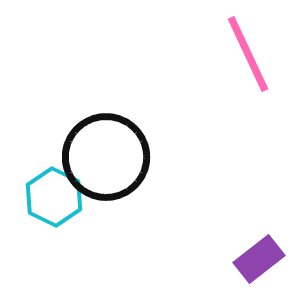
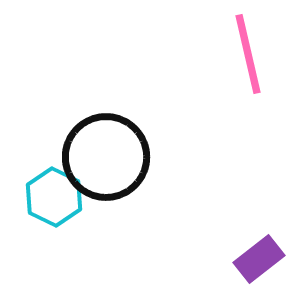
pink line: rotated 12 degrees clockwise
